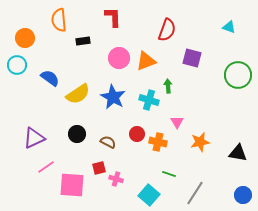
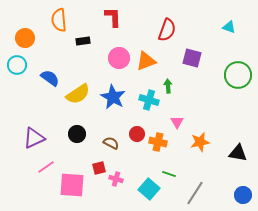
brown semicircle: moved 3 px right, 1 px down
cyan square: moved 6 px up
